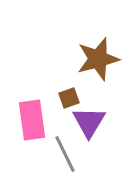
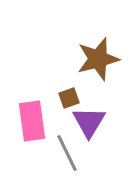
pink rectangle: moved 1 px down
gray line: moved 2 px right, 1 px up
